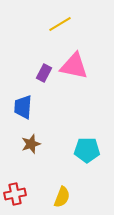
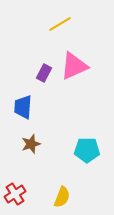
pink triangle: rotated 36 degrees counterclockwise
red cross: rotated 20 degrees counterclockwise
